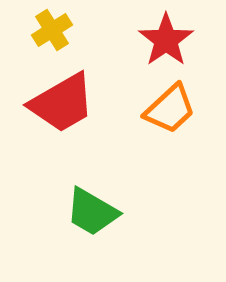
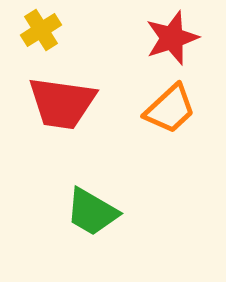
yellow cross: moved 11 px left
red star: moved 6 px right, 2 px up; rotated 16 degrees clockwise
red trapezoid: rotated 38 degrees clockwise
